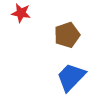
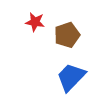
red star: moved 14 px right, 9 px down
